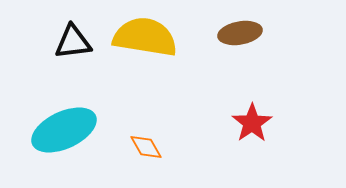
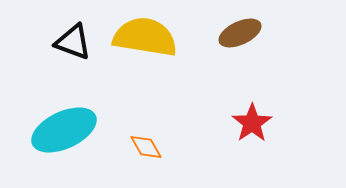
brown ellipse: rotated 15 degrees counterclockwise
black triangle: rotated 27 degrees clockwise
